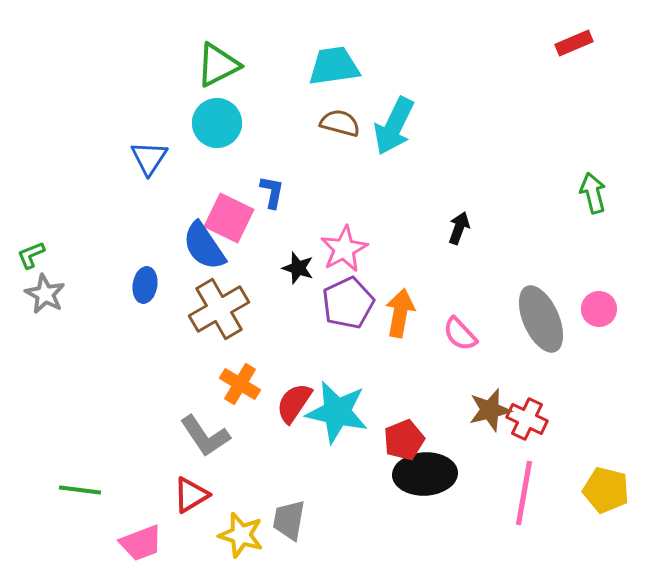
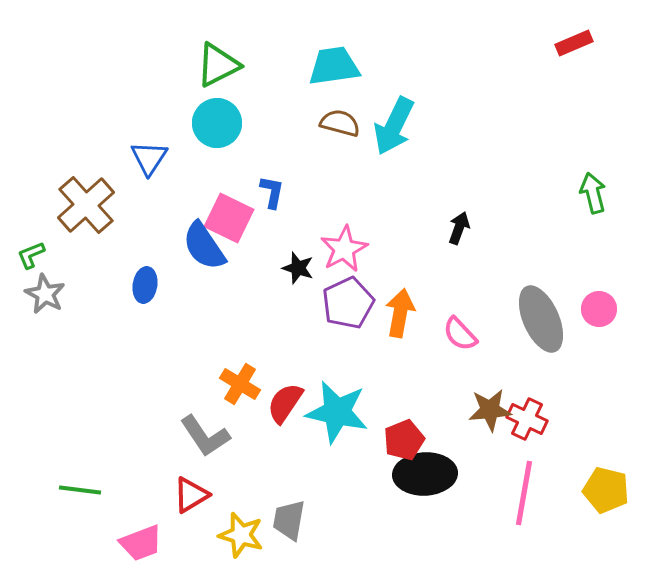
brown cross: moved 133 px left, 104 px up; rotated 12 degrees counterclockwise
red semicircle: moved 9 px left
brown star: rotated 9 degrees clockwise
